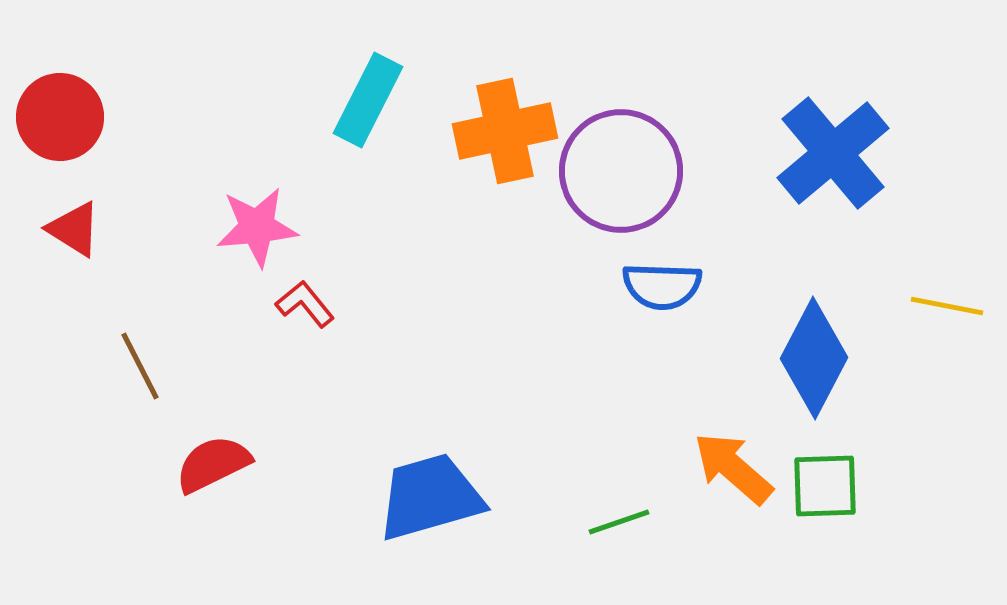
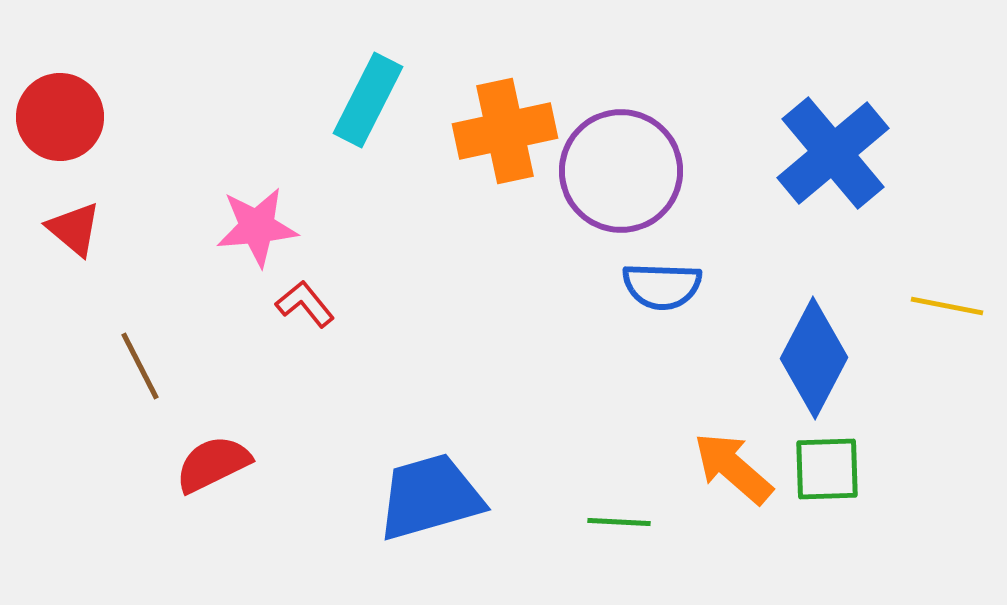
red triangle: rotated 8 degrees clockwise
green square: moved 2 px right, 17 px up
green line: rotated 22 degrees clockwise
